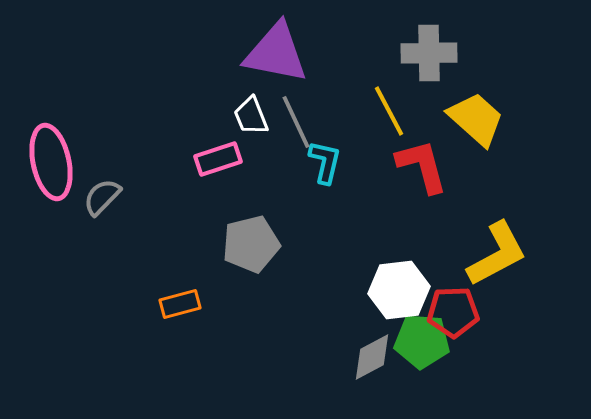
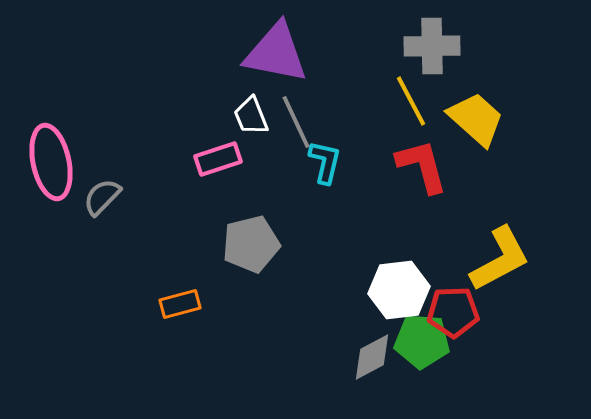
gray cross: moved 3 px right, 7 px up
yellow line: moved 22 px right, 10 px up
yellow L-shape: moved 3 px right, 5 px down
